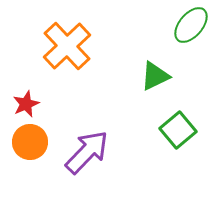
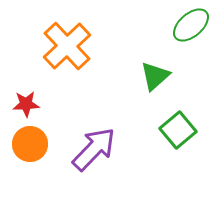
green ellipse: rotated 9 degrees clockwise
green triangle: rotated 16 degrees counterclockwise
red star: rotated 20 degrees clockwise
orange circle: moved 2 px down
purple arrow: moved 7 px right, 3 px up
